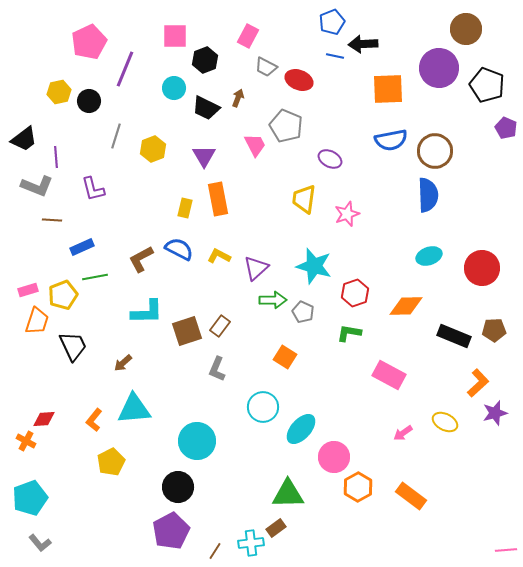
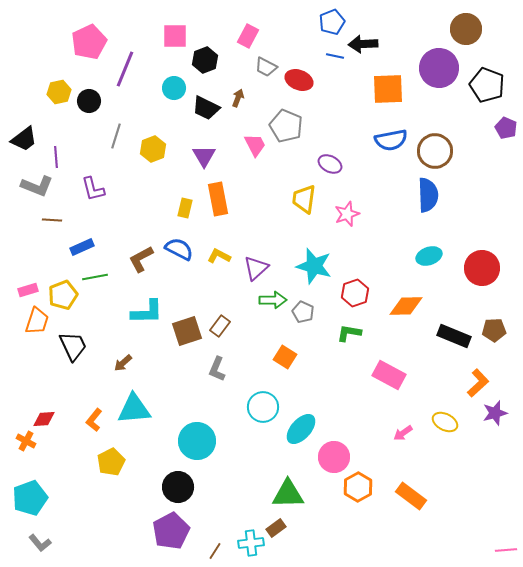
purple ellipse at (330, 159): moved 5 px down
